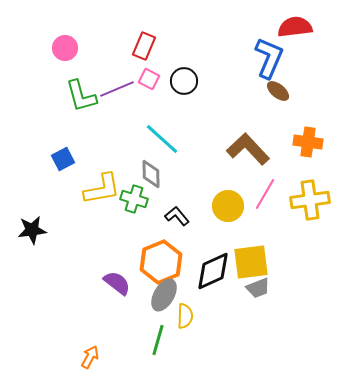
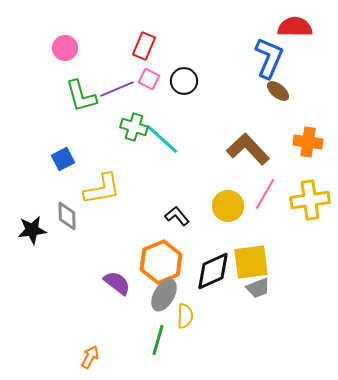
red semicircle: rotated 8 degrees clockwise
gray diamond: moved 84 px left, 42 px down
green cross: moved 72 px up
